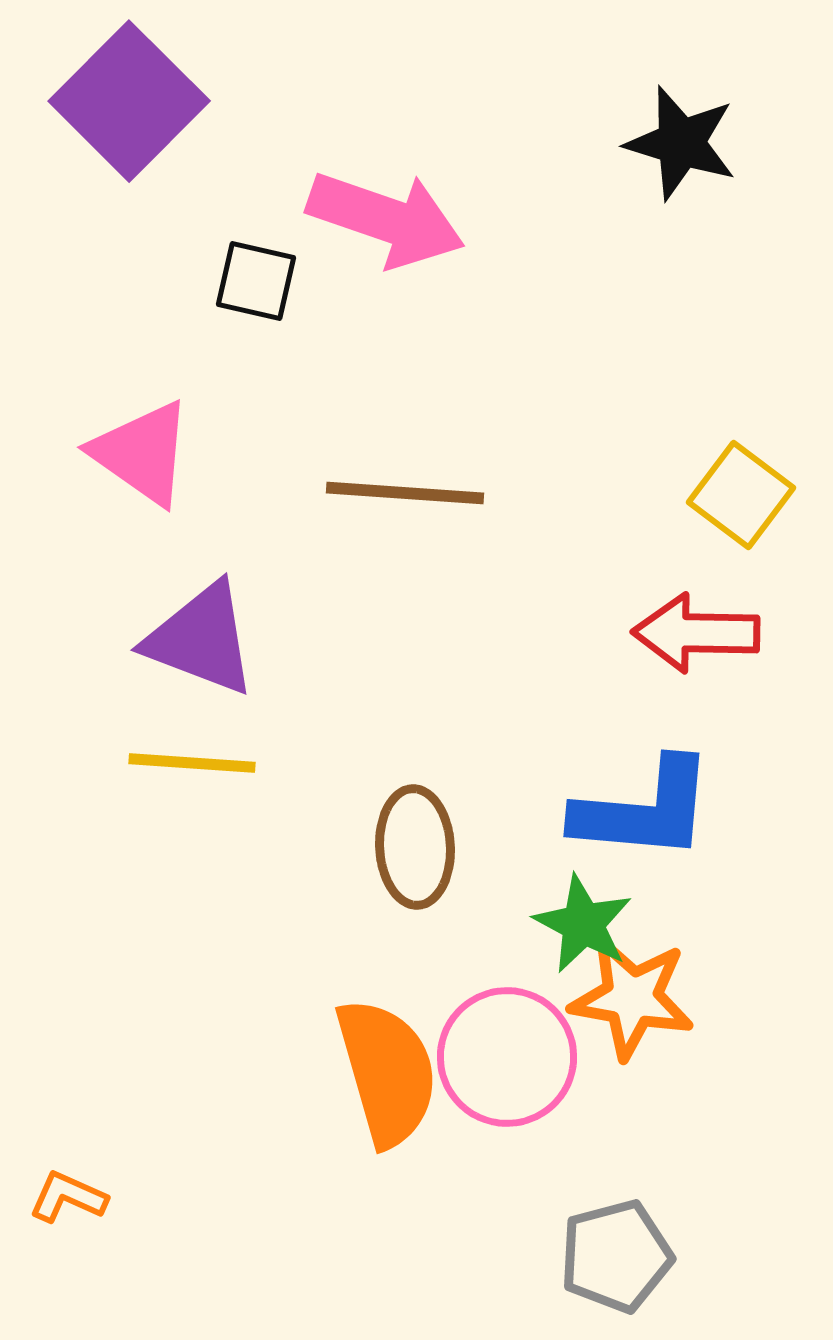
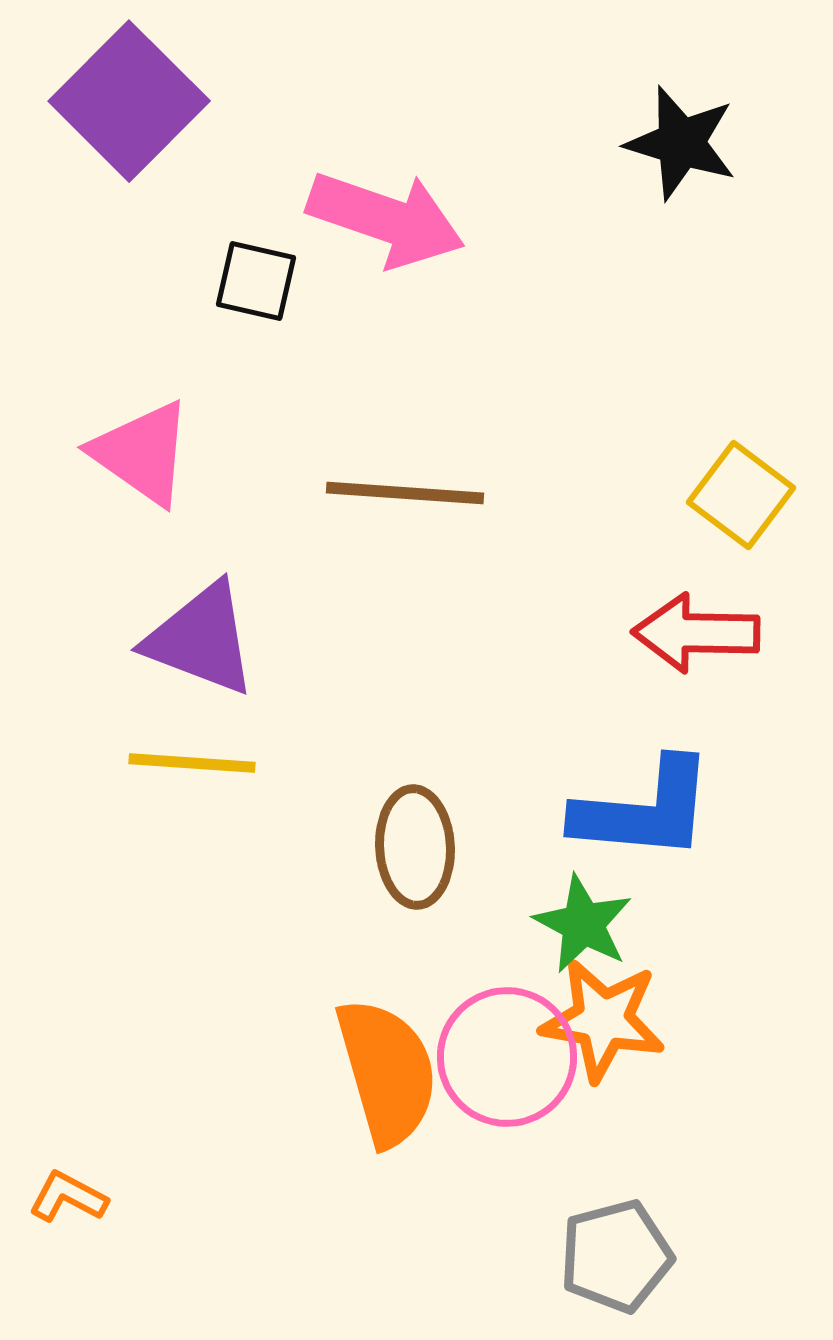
orange star: moved 29 px left, 22 px down
orange L-shape: rotated 4 degrees clockwise
